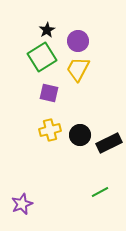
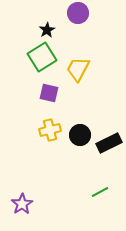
purple circle: moved 28 px up
purple star: rotated 10 degrees counterclockwise
